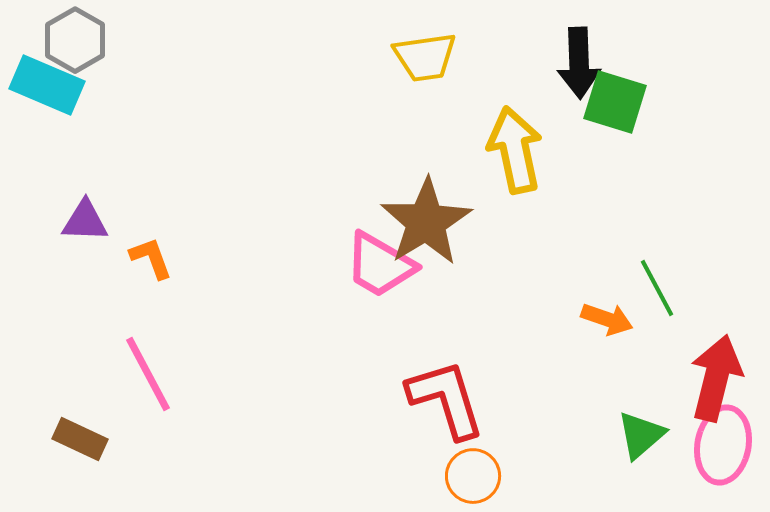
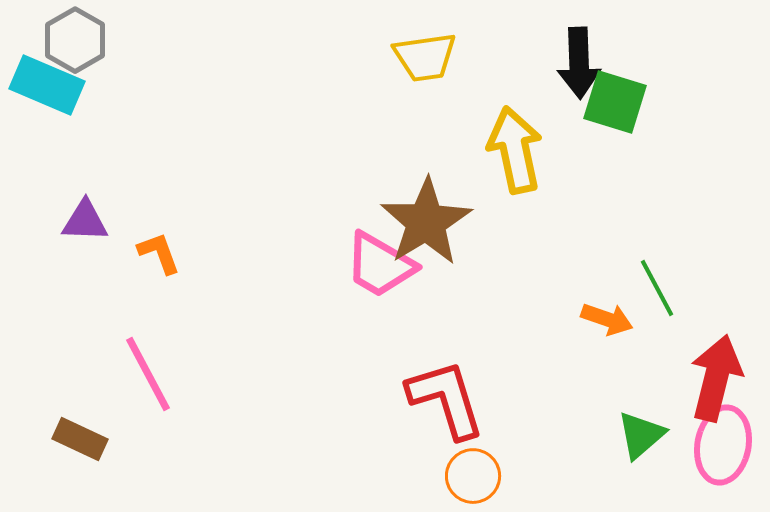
orange L-shape: moved 8 px right, 5 px up
